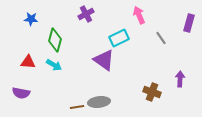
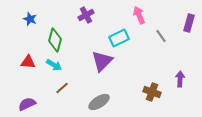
purple cross: moved 1 px down
blue star: moved 1 px left; rotated 16 degrees clockwise
gray line: moved 2 px up
purple triangle: moved 2 px left, 1 px down; rotated 40 degrees clockwise
purple semicircle: moved 6 px right, 11 px down; rotated 144 degrees clockwise
gray ellipse: rotated 25 degrees counterclockwise
brown line: moved 15 px left, 19 px up; rotated 32 degrees counterclockwise
